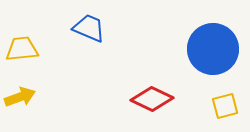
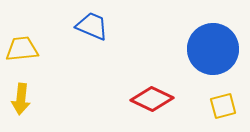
blue trapezoid: moved 3 px right, 2 px up
yellow arrow: moved 1 px right, 2 px down; rotated 116 degrees clockwise
yellow square: moved 2 px left
